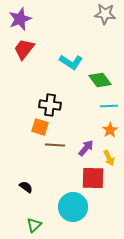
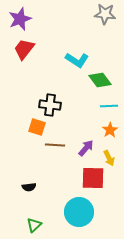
cyan L-shape: moved 6 px right, 2 px up
orange square: moved 3 px left
black semicircle: moved 3 px right; rotated 136 degrees clockwise
cyan circle: moved 6 px right, 5 px down
